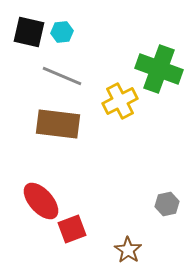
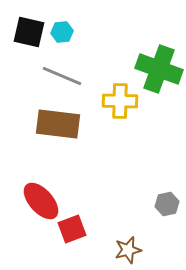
yellow cross: rotated 28 degrees clockwise
brown star: rotated 24 degrees clockwise
